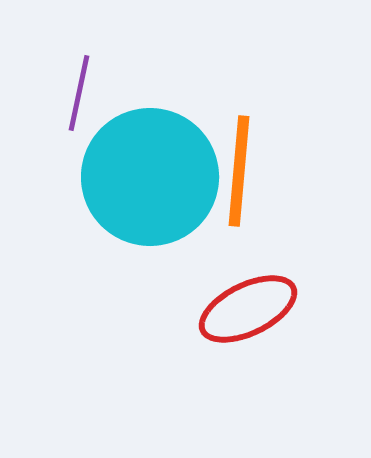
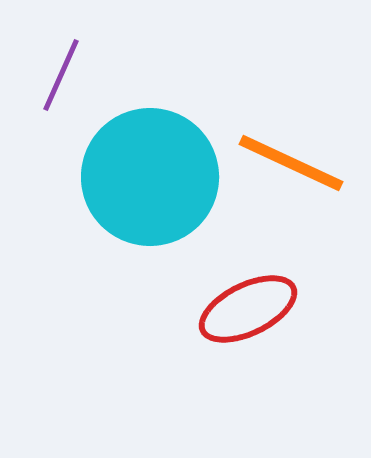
purple line: moved 18 px left, 18 px up; rotated 12 degrees clockwise
orange line: moved 52 px right, 8 px up; rotated 70 degrees counterclockwise
